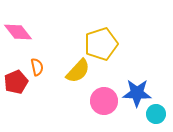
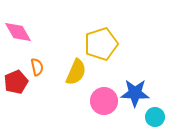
pink diamond: rotated 8 degrees clockwise
yellow semicircle: moved 2 px left, 1 px down; rotated 20 degrees counterclockwise
blue star: moved 2 px left
cyan circle: moved 1 px left, 3 px down
